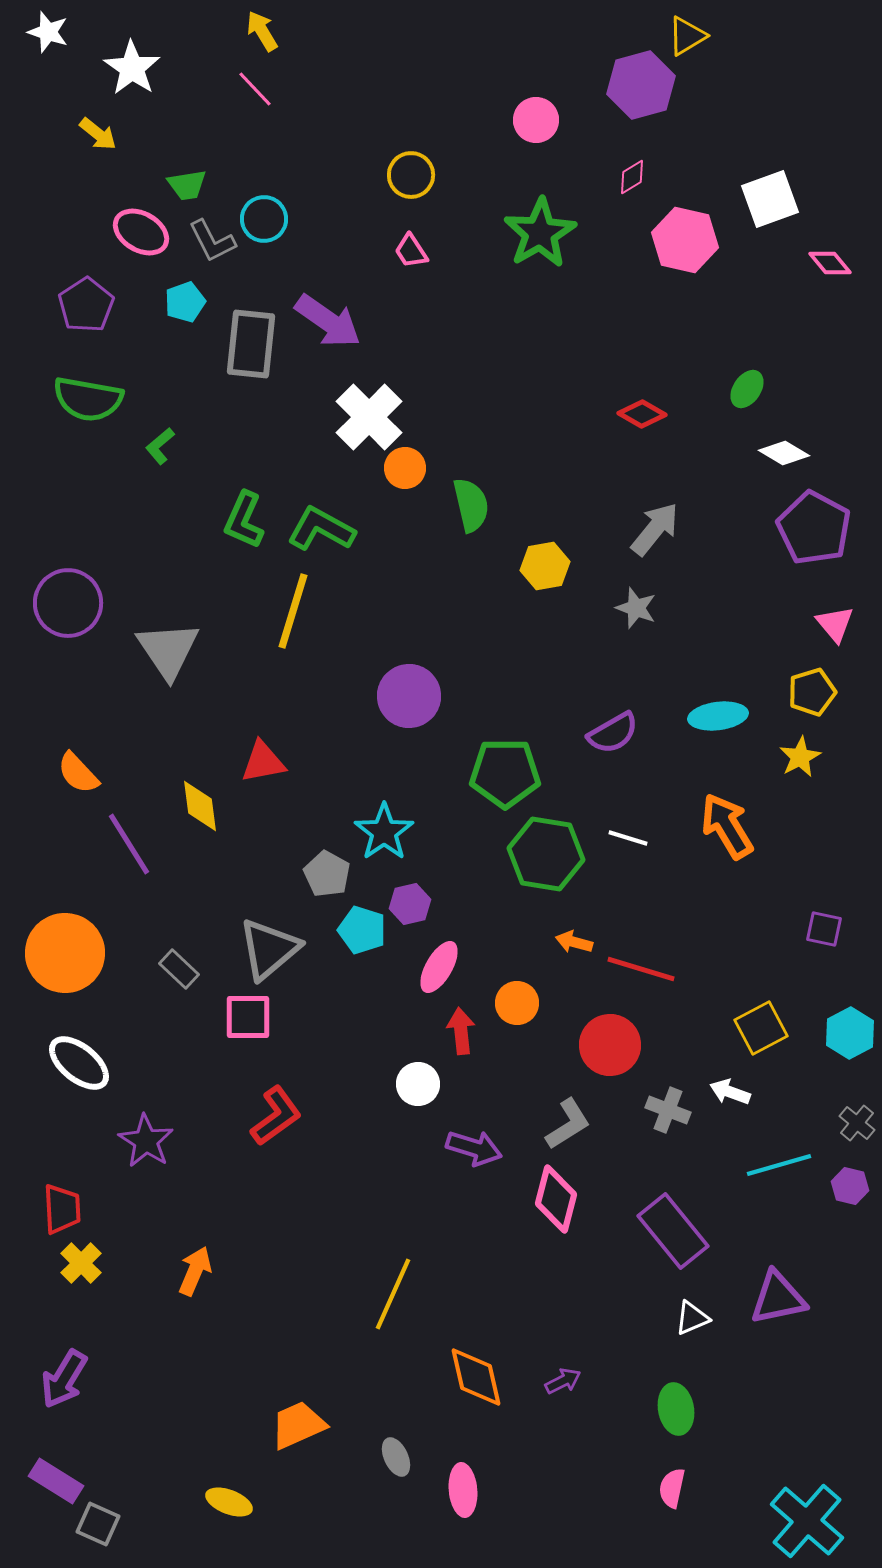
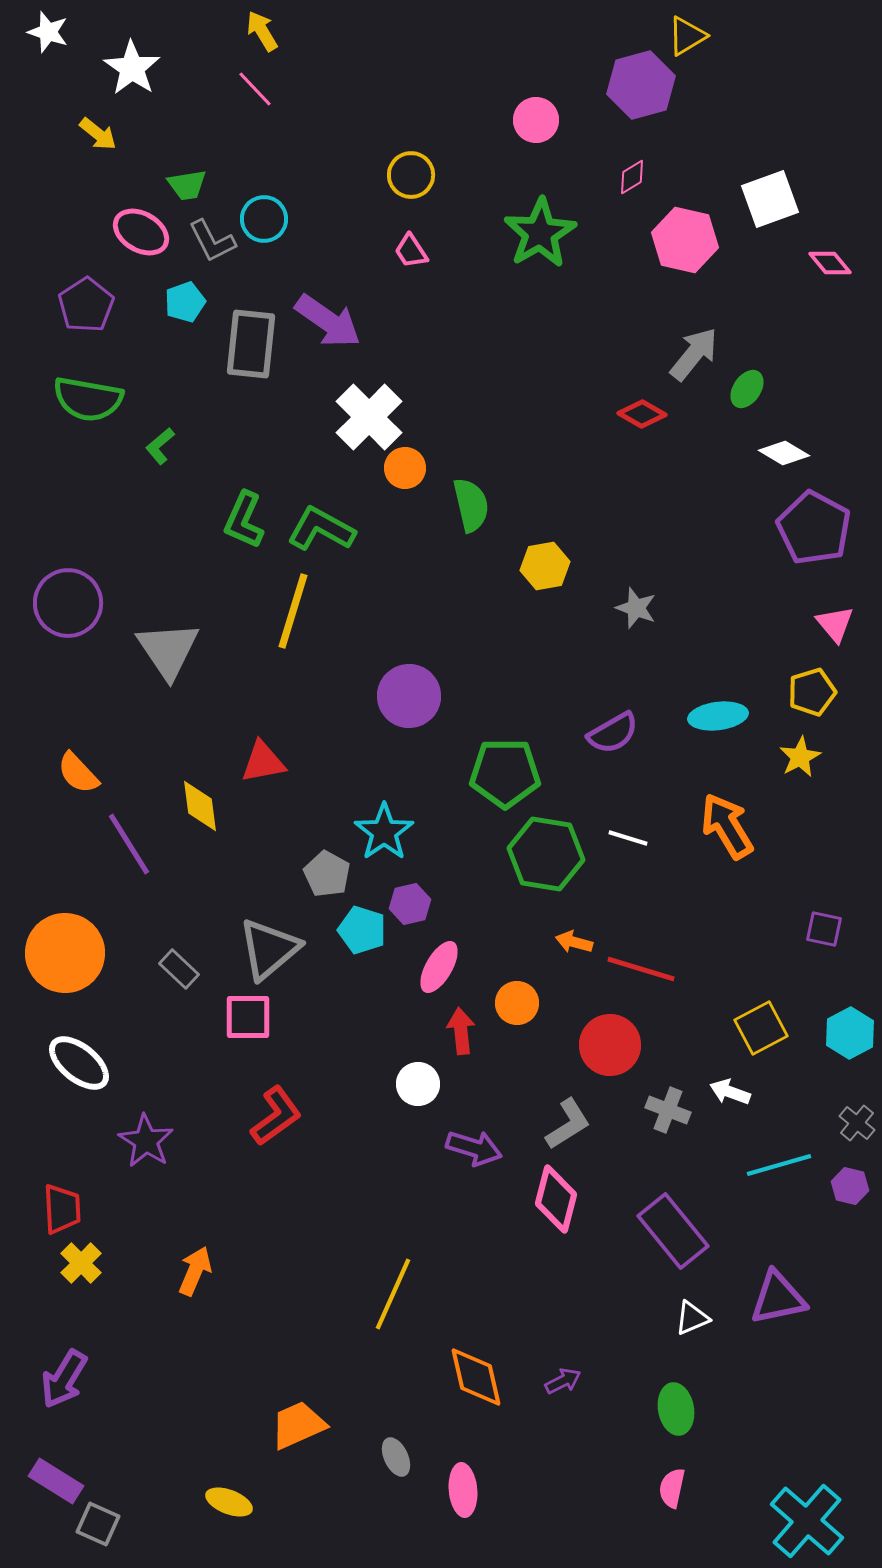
gray arrow at (655, 529): moved 39 px right, 175 px up
